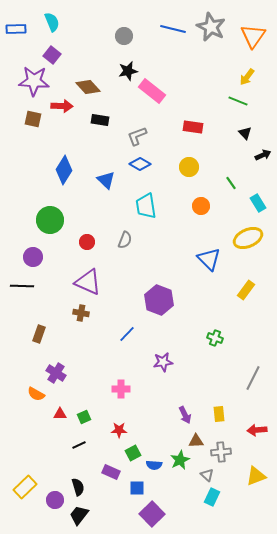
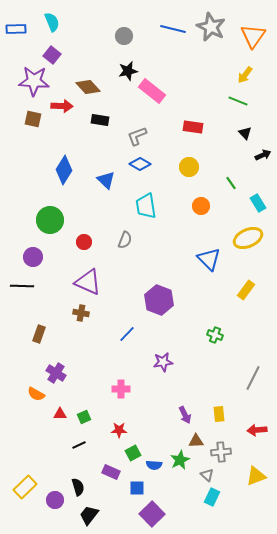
yellow arrow at (247, 77): moved 2 px left, 2 px up
red circle at (87, 242): moved 3 px left
green cross at (215, 338): moved 3 px up
black trapezoid at (79, 515): moved 10 px right
